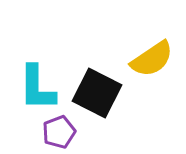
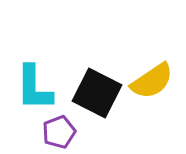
yellow semicircle: moved 22 px down
cyan L-shape: moved 3 px left
